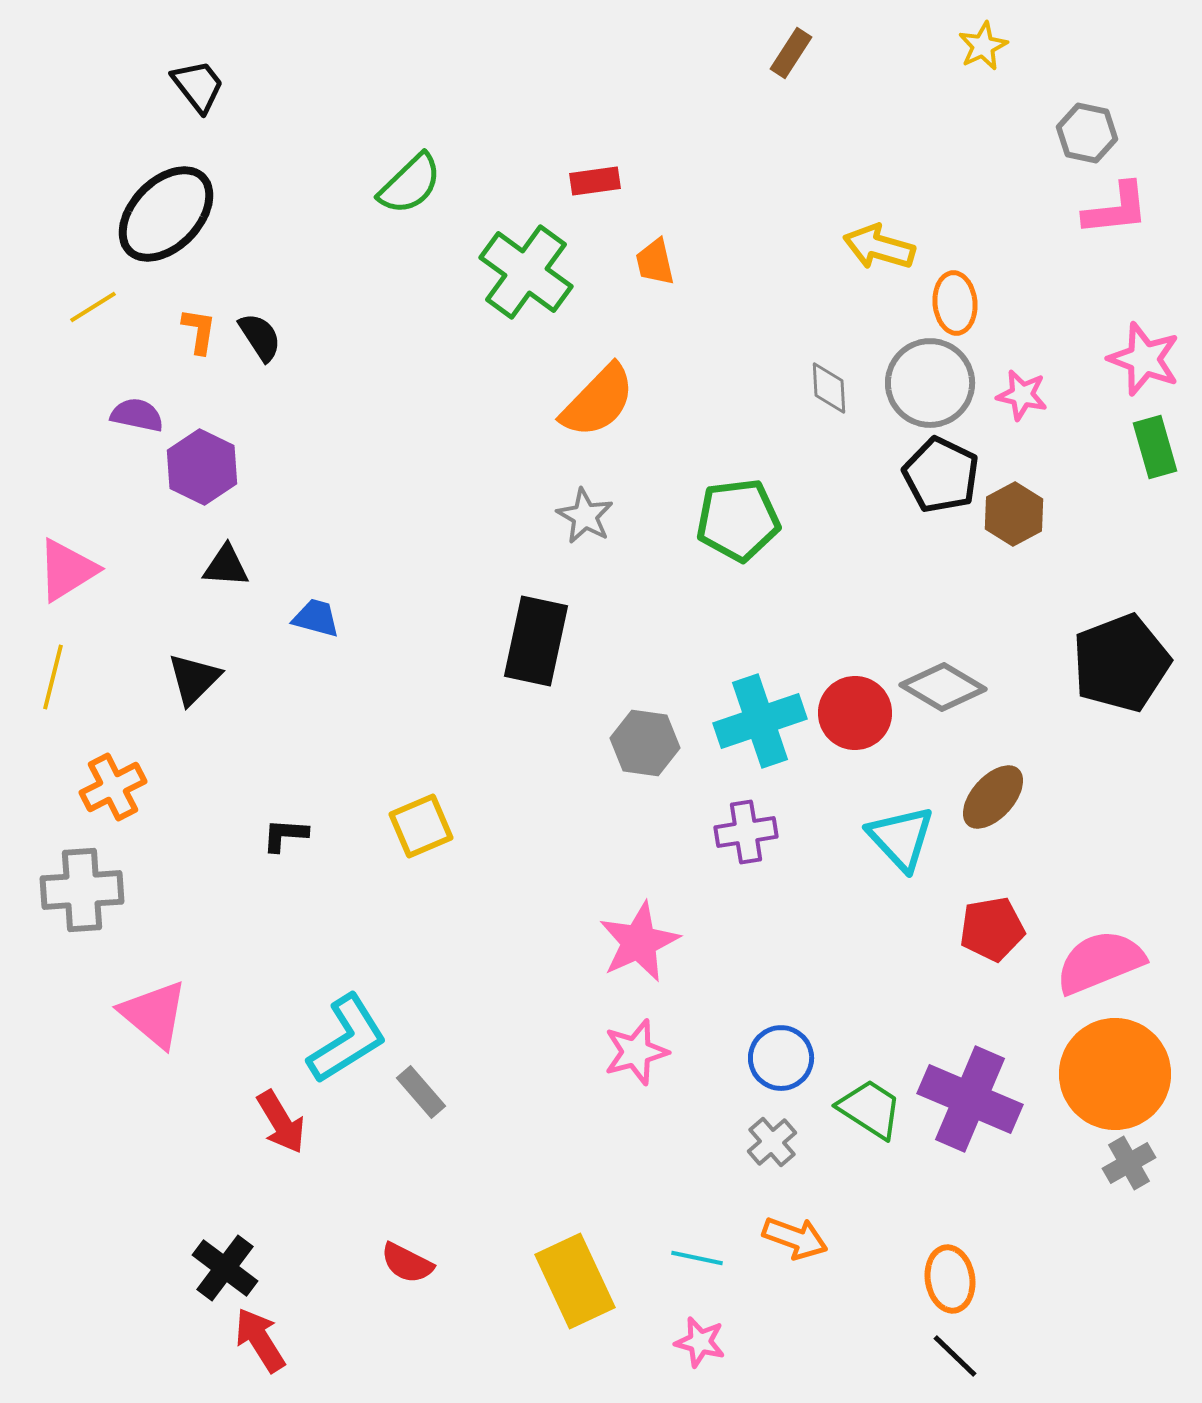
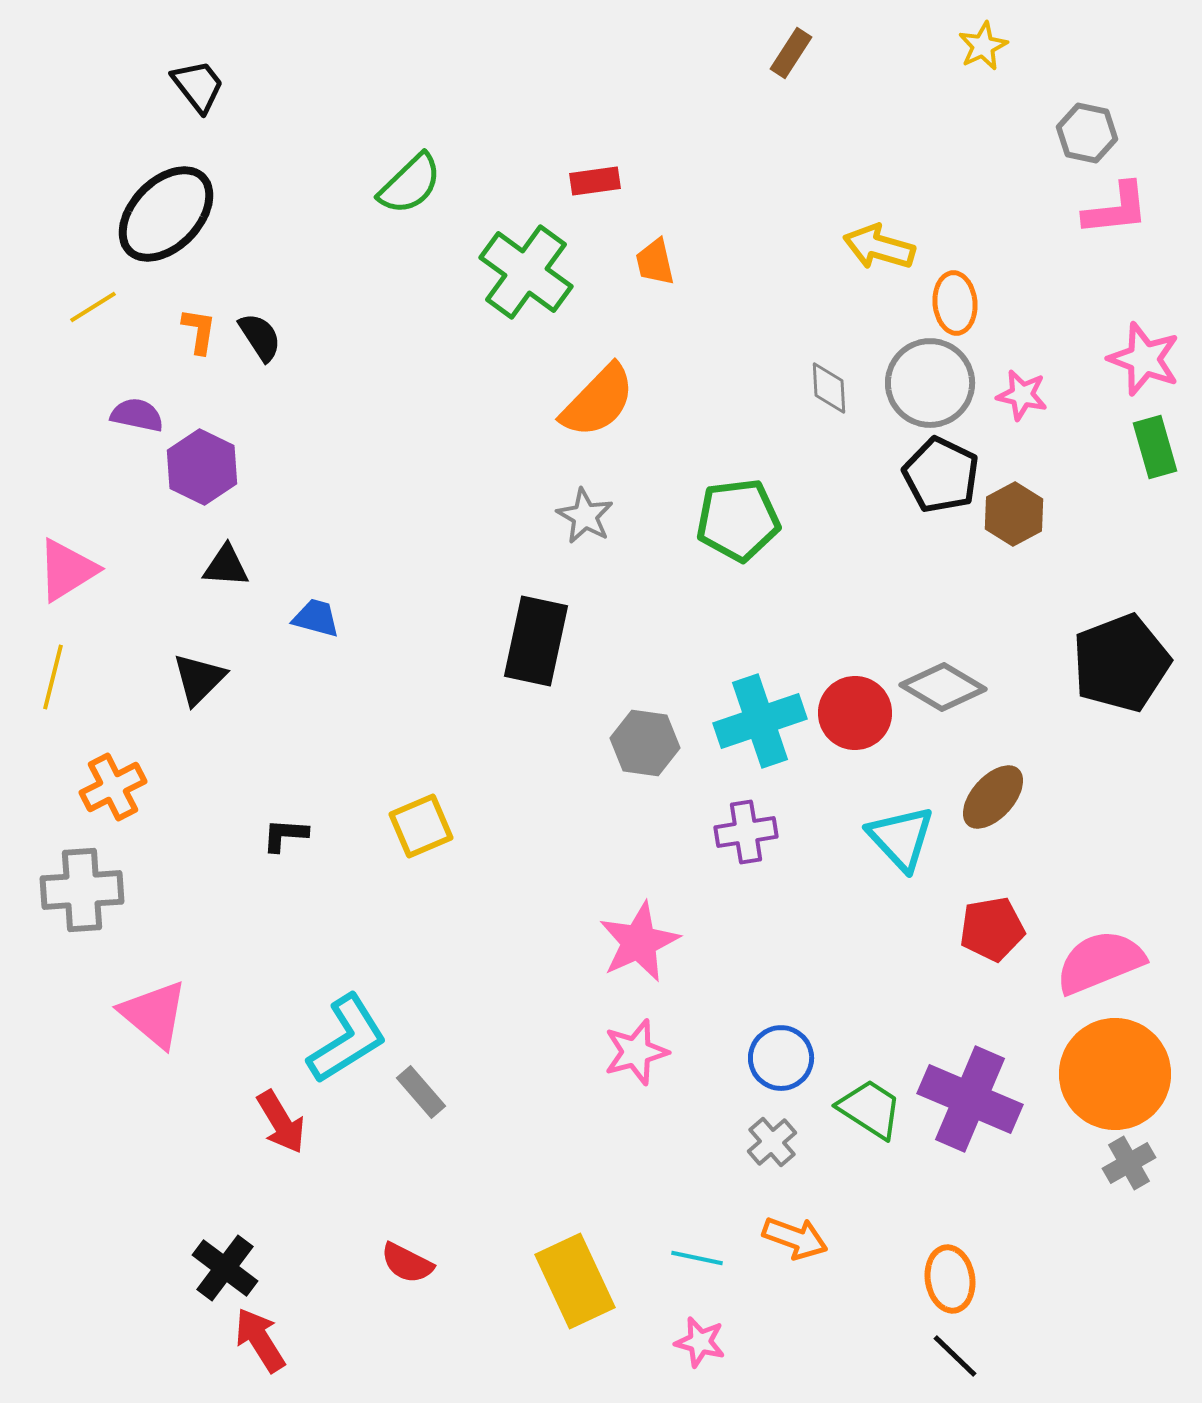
black triangle at (194, 679): moved 5 px right
